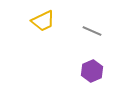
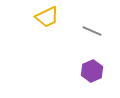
yellow trapezoid: moved 4 px right, 4 px up
